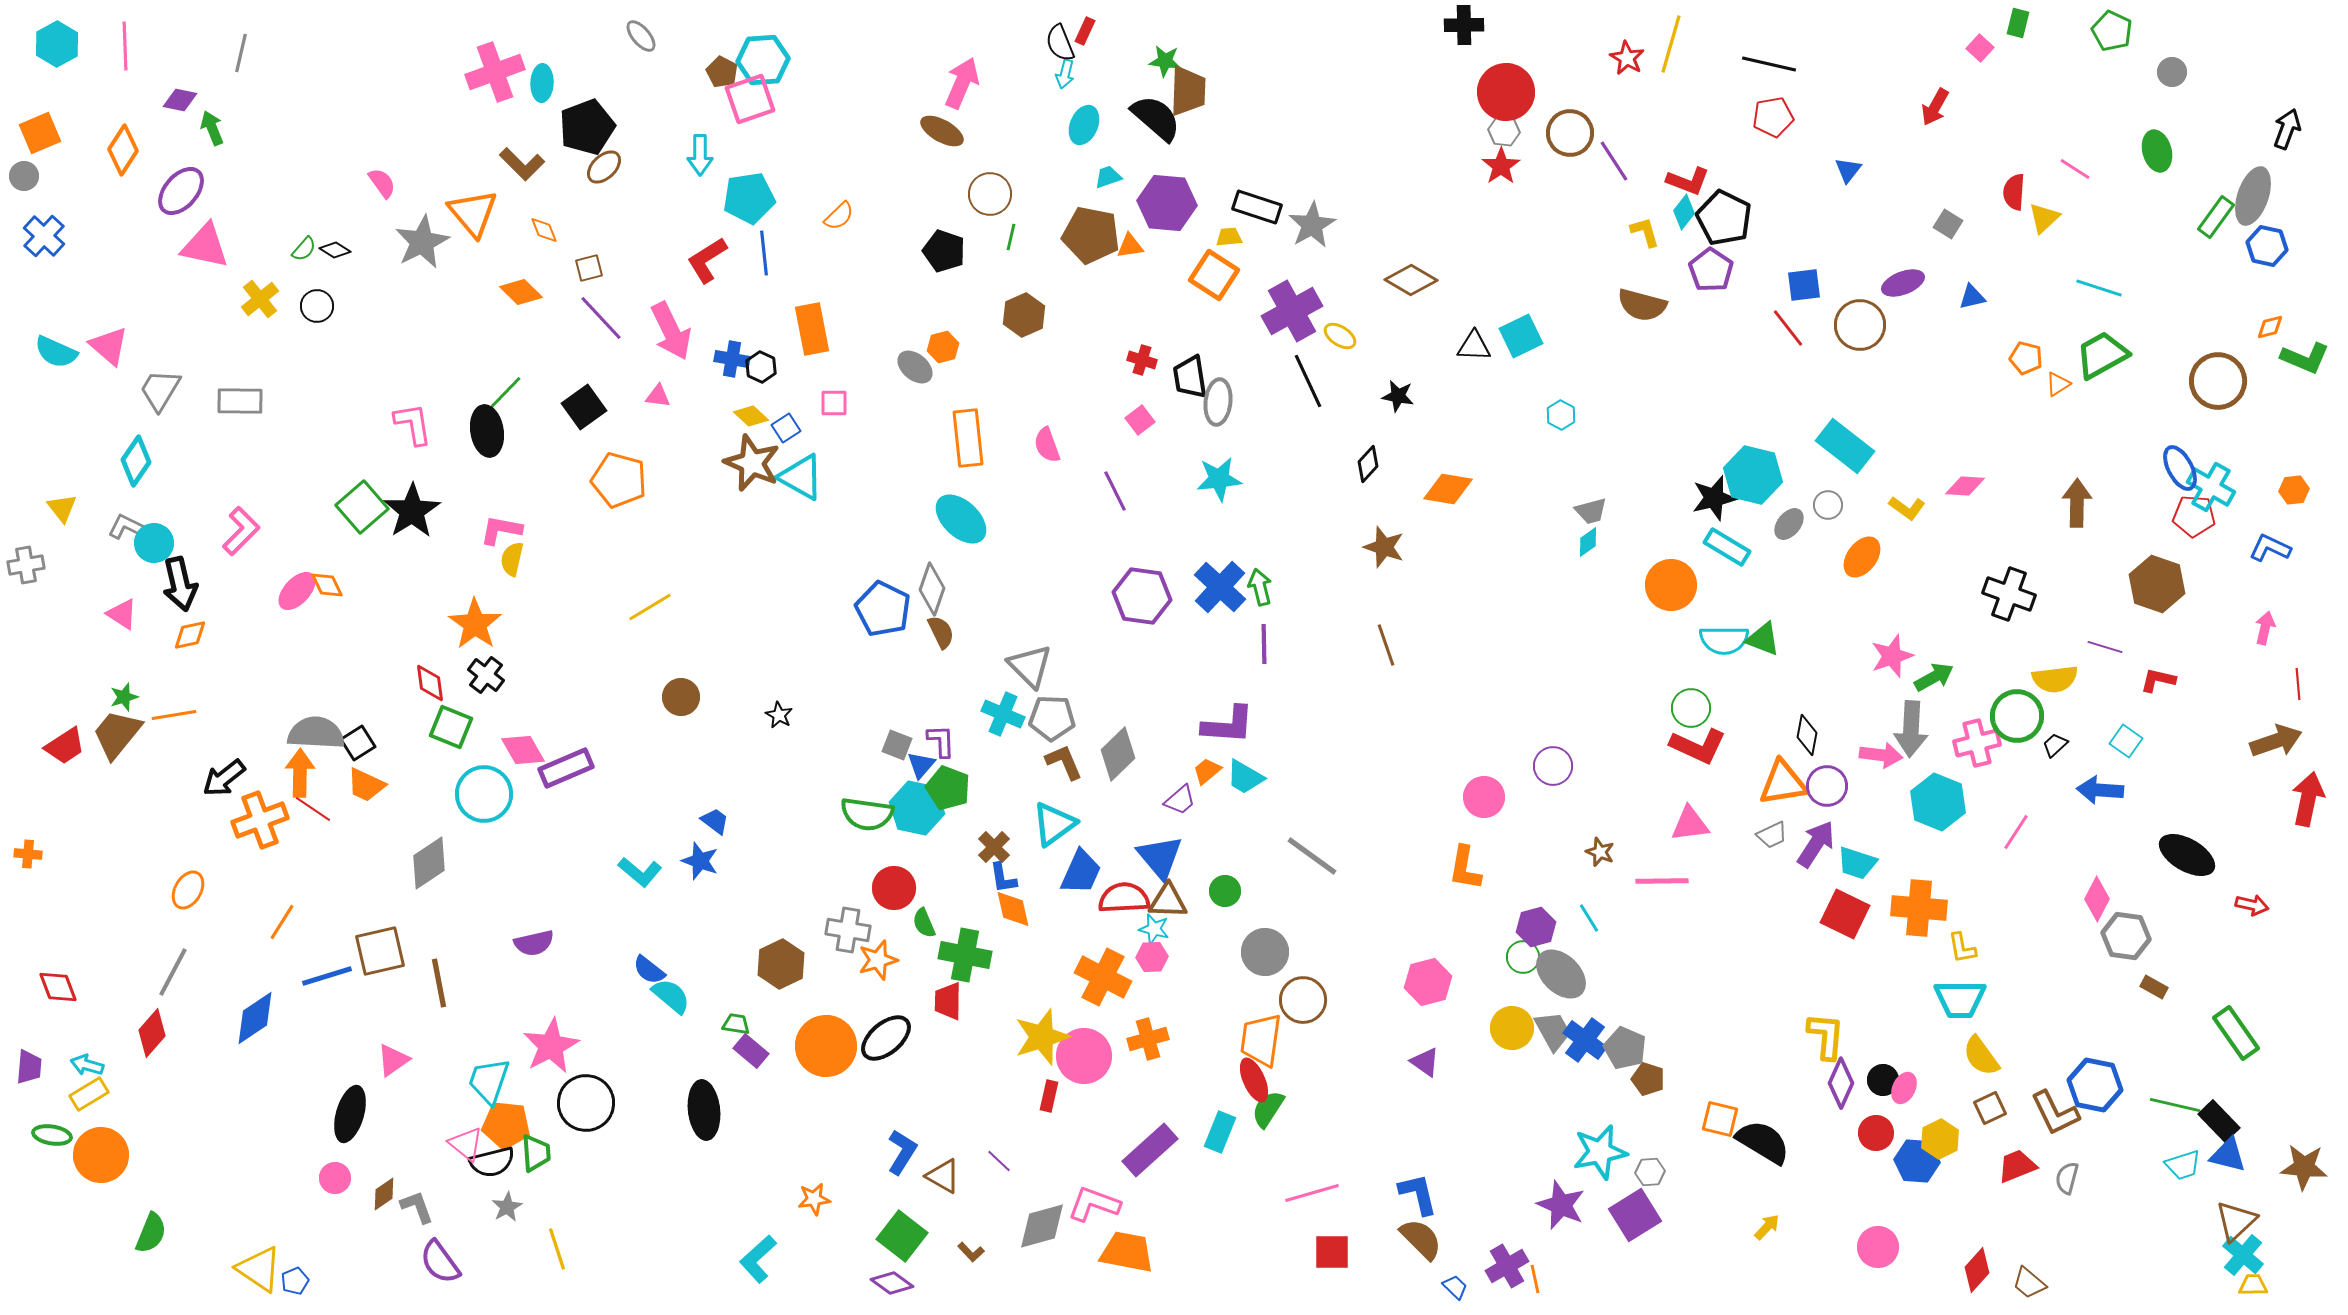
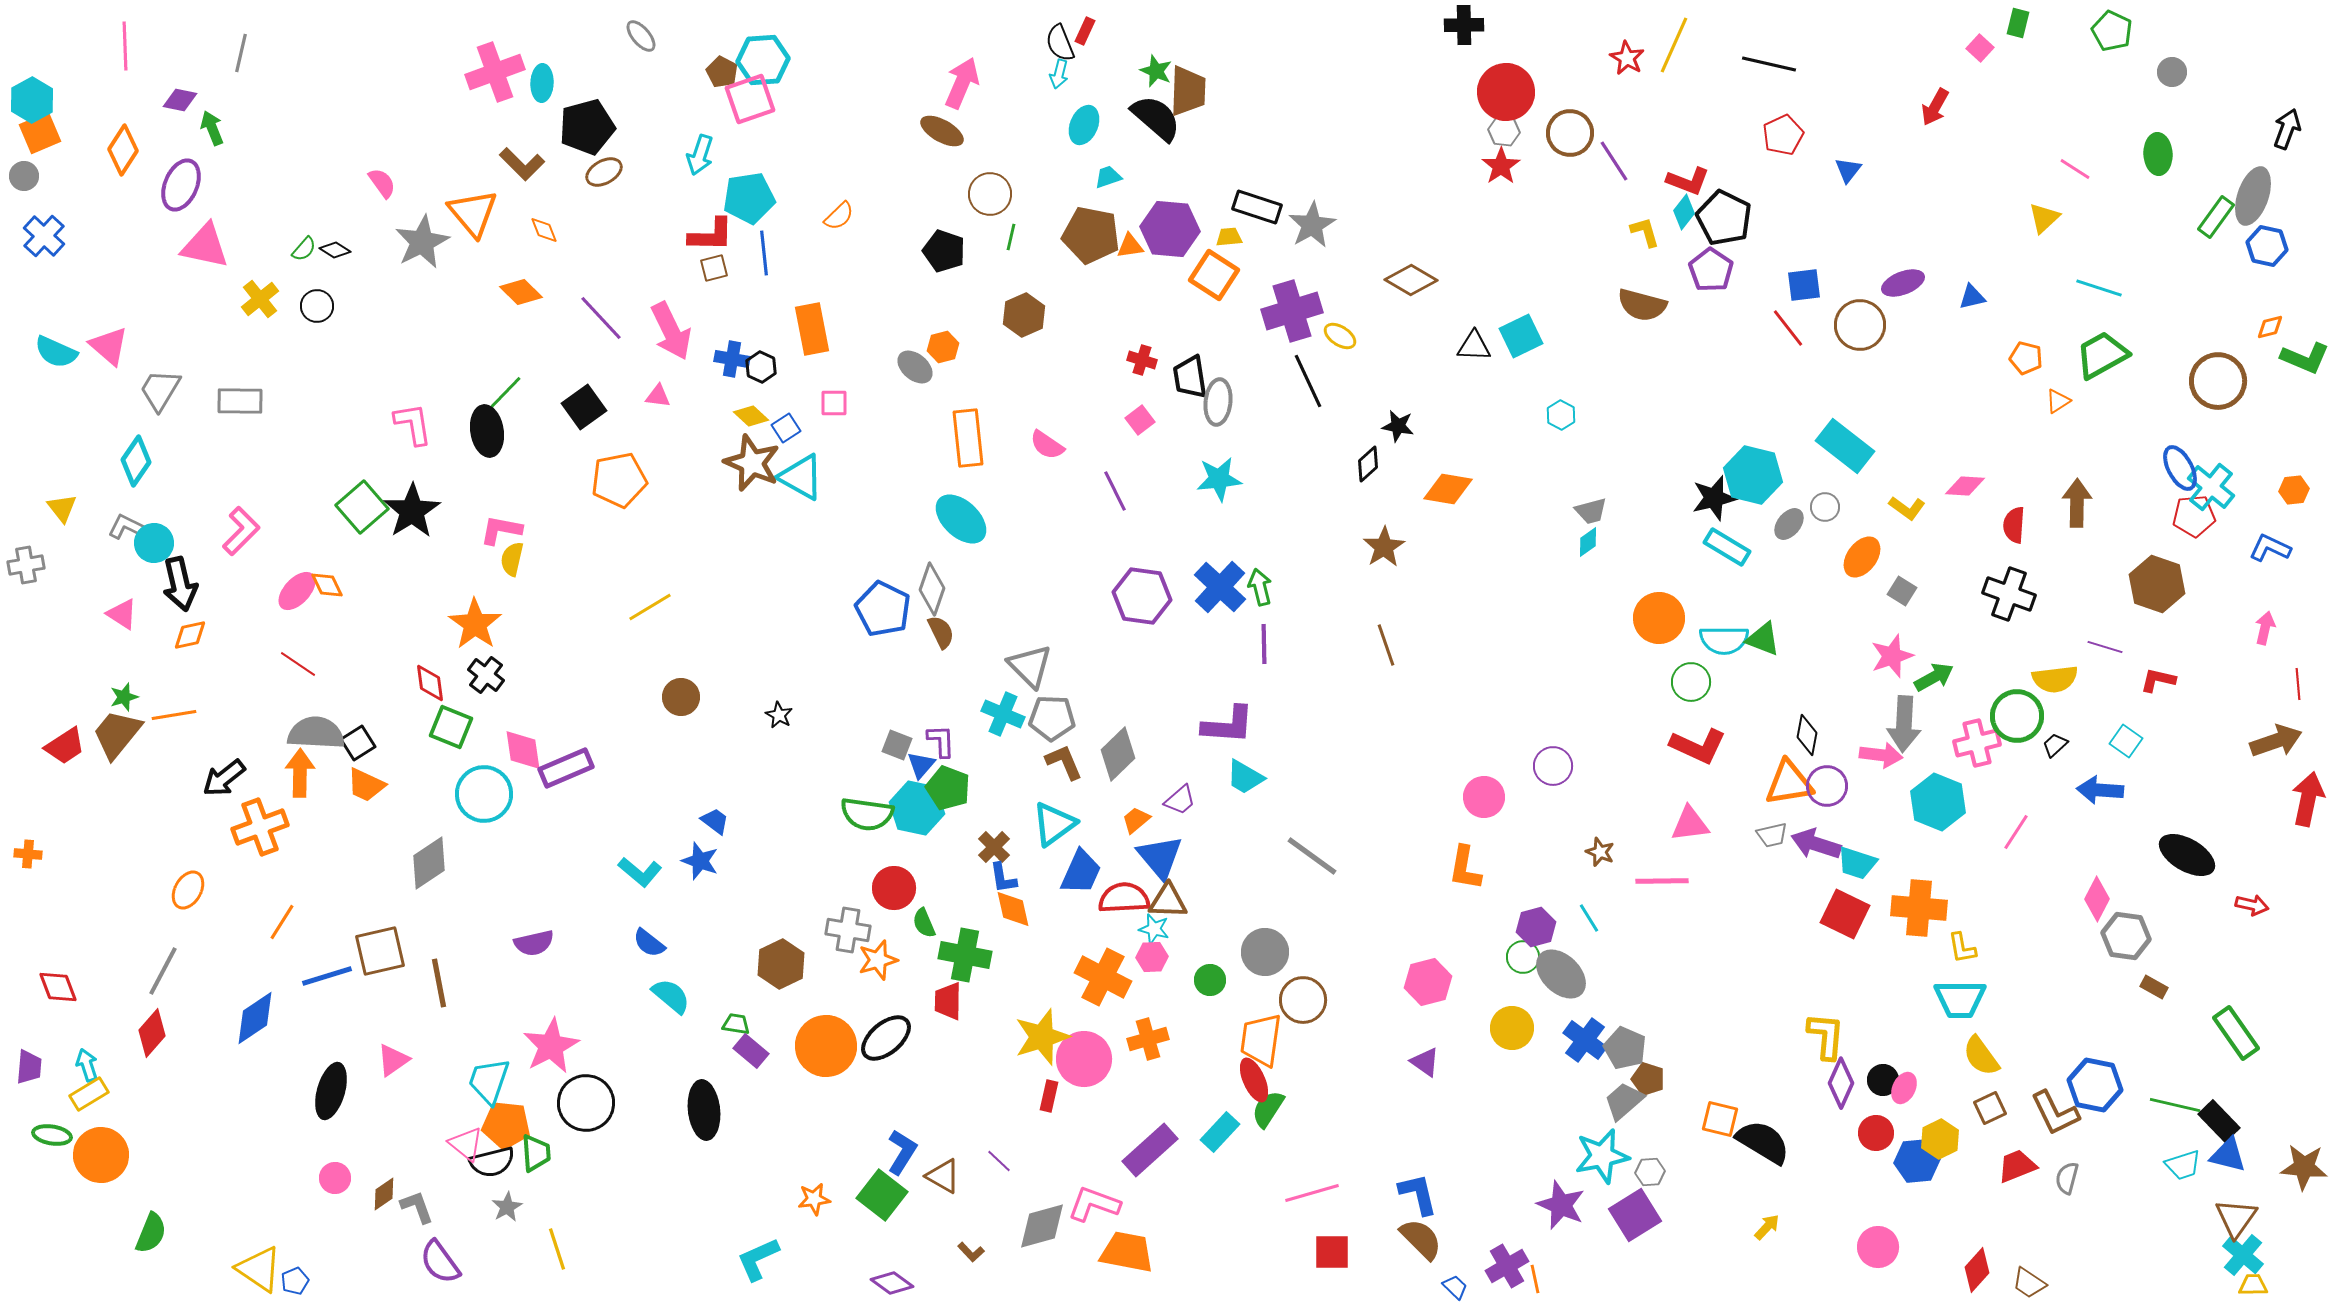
cyan hexagon at (57, 44): moved 25 px left, 56 px down
yellow line at (1671, 44): moved 3 px right, 1 px down; rotated 8 degrees clockwise
green star at (1165, 61): moved 9 px left, 10 px down; rotated 16 degrees clockwise
cyan arrow at (1065, 74): moved 6 px left
red pentagon at (1773, 117): moved 10 px right, 18 px down; rotated 15 degrees counterclockwise
black pentagon at (587, 127): rotated 6 degrees clockwise
green ellipse at (2157, 151): moved 1 px right, 3 px down; rotated 12 degrees clockwise
cyan arrow at (700, 155): rotated 18 degrees clockwise
brown ellipse at (604, 167): moved 5 px down; rotated 15 degrees clockwise
purple ellipse at (181, 191): moved 6 px up; rotated 18 degrees counterclockwise
red semicircle at (2014, 192): moved 333 px down
purple hexagon at (1167, 203): moved 3 px right, 26 px down
gray square at (1948, 224): moved 46 px left, 367 px down
red L-shape at (707, 260): moved 4 px right, 25 px up; rotated 147 degrees counterclockwise
brown square at (589, 268): moved 125 px right
purple cross at (1292, 311): rotated 12 degrees clockwise
orange triangle at (2058, 384): moved 17 px down
black star at (1398, 396): moved 30 px down
pink semicircle at (1047, 445): rotated 36 degrees counterclockwise
black diamond at (1368, 464): rotated 6 degrees clockwise
orange pentagon at (619, 480): rotated 26 degrees counterclockwise
cyan cross at (2211, 487): rotated 9 degrees clockwise
gray circle at (1828, 505): moved 3 px left, 2 px down
red pentagon at (2194, 516): rotated 9 degrees counterclockwise
brown star at (1384, 547): rotated 21 degrees clockwise
orange circle at (1671, 585): moved 12 px left, 33 px down
green circle at (1691, 708): moved 26 px up
gray arrow at (1911, 729): moved 7 px left, 5 px up
pink diamond at (523, 750): rotated 21 degrees clockwise
orange trapezoid at (1207, 771): moved 71 px left, 49 px down
orange triangle at (1783, 783): moved 6 px right
red line at (313, 809): moved 15 px left, 145 px up
orange cross at (260, 820): moved 7 px down
gray trapezoid at (1772, 835): rotated 12 degrees clockwise
purple arrow at (1816, 844): rotated 105 degrees counterclockwise
green circle at (1225, 891): moved 15 px left, 89 px down
blue semicircle at (649, 970): moved 27 px up
gray line at (173, 972): moved 10 px left, 1 px up
gray trapezoid at (1553, 1031): moved 71 px right, 70 px down; rotated 102 degrees counterclockwise
pink circle at (1084, 1056): moved 3 px down
cyan arrow at (87, 1065): rotated 56 degrees clockwise
black ellipse at (350, 1114): moved 19 px left, 23 px up
cyan rectangle at (1220, 1132): rotated 21 degrees clockwise
cyan star at (1600, 1152): moved 2 px right, 4 px down
blue hexagon at (1917, 1161): rotated 9 degrees counterclockwise
brown triangle at (2236, 1221): moved 3 px up; rotated 12 degrees counterclockwise
green square at (902, 1236): moved 20 px left, 41 px up
cyan L-shape at (758, 1259): rotated 18 degrees clockwise
brown trapezoid at (2029, 1283): rotated 6 degrees counterclockwise
